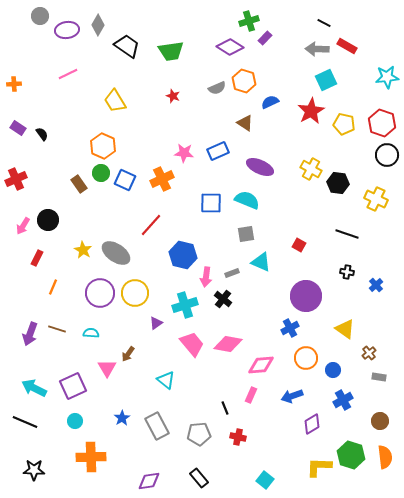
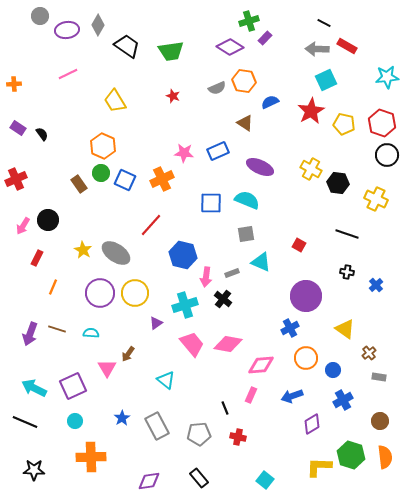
orange hexagon at (244, 81): rotated 10 degrees counterclockwise
